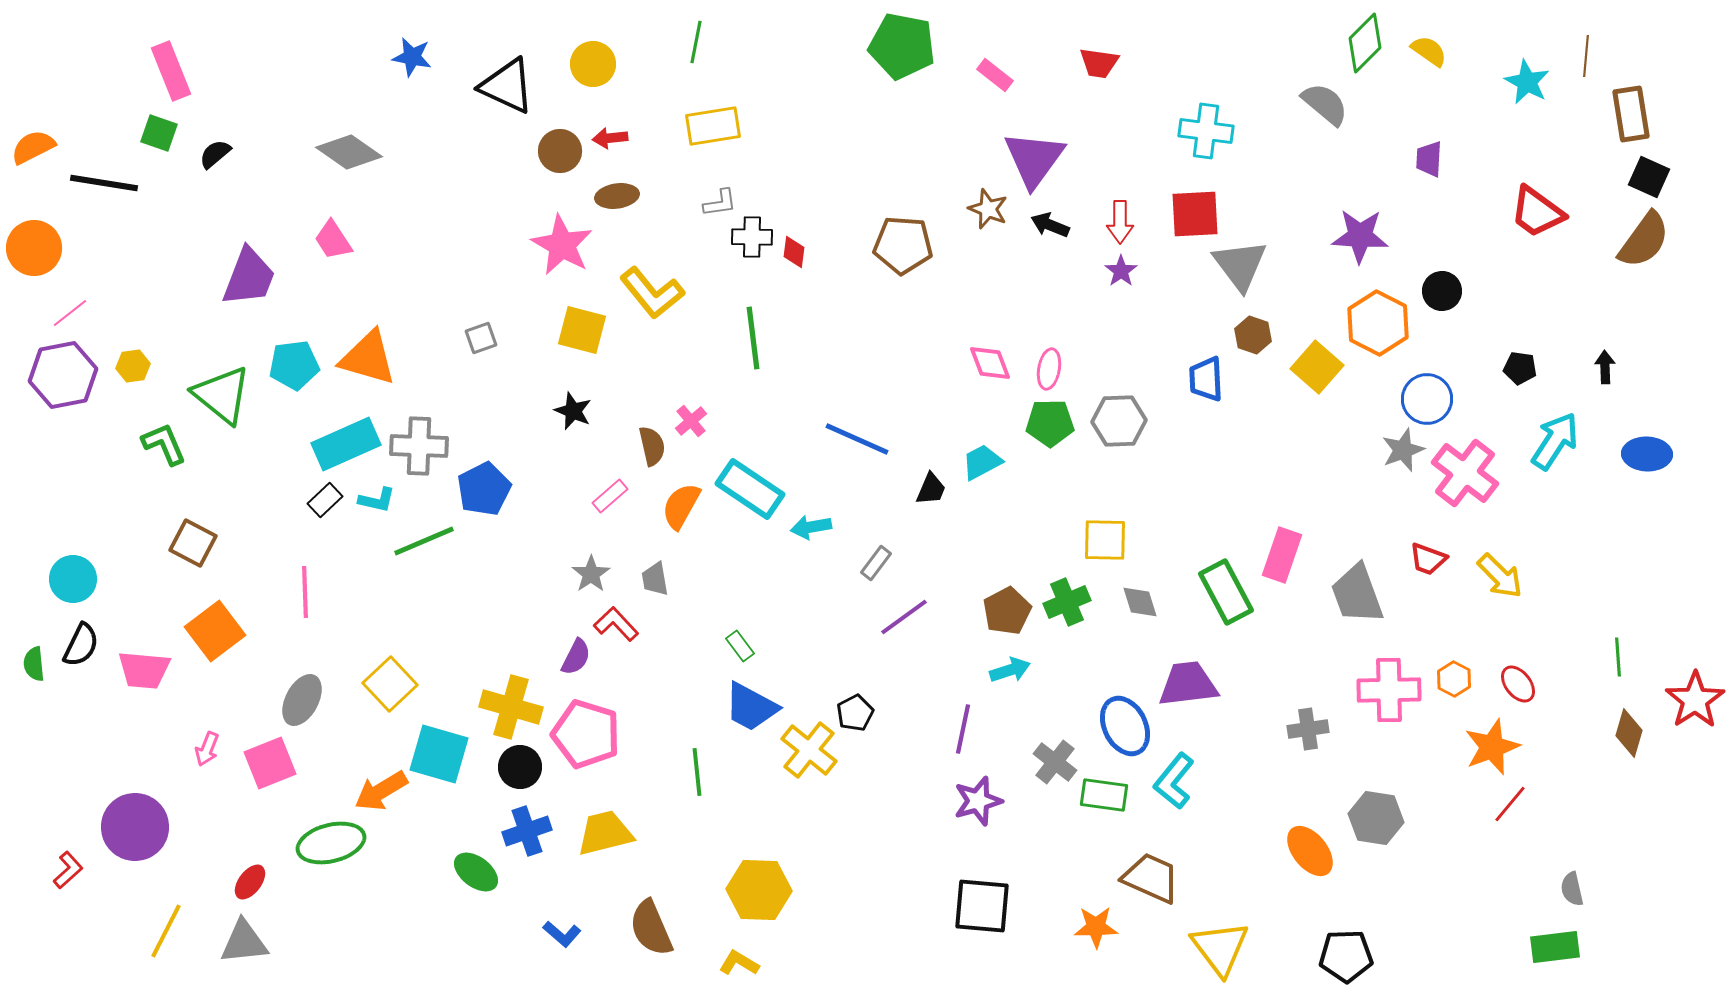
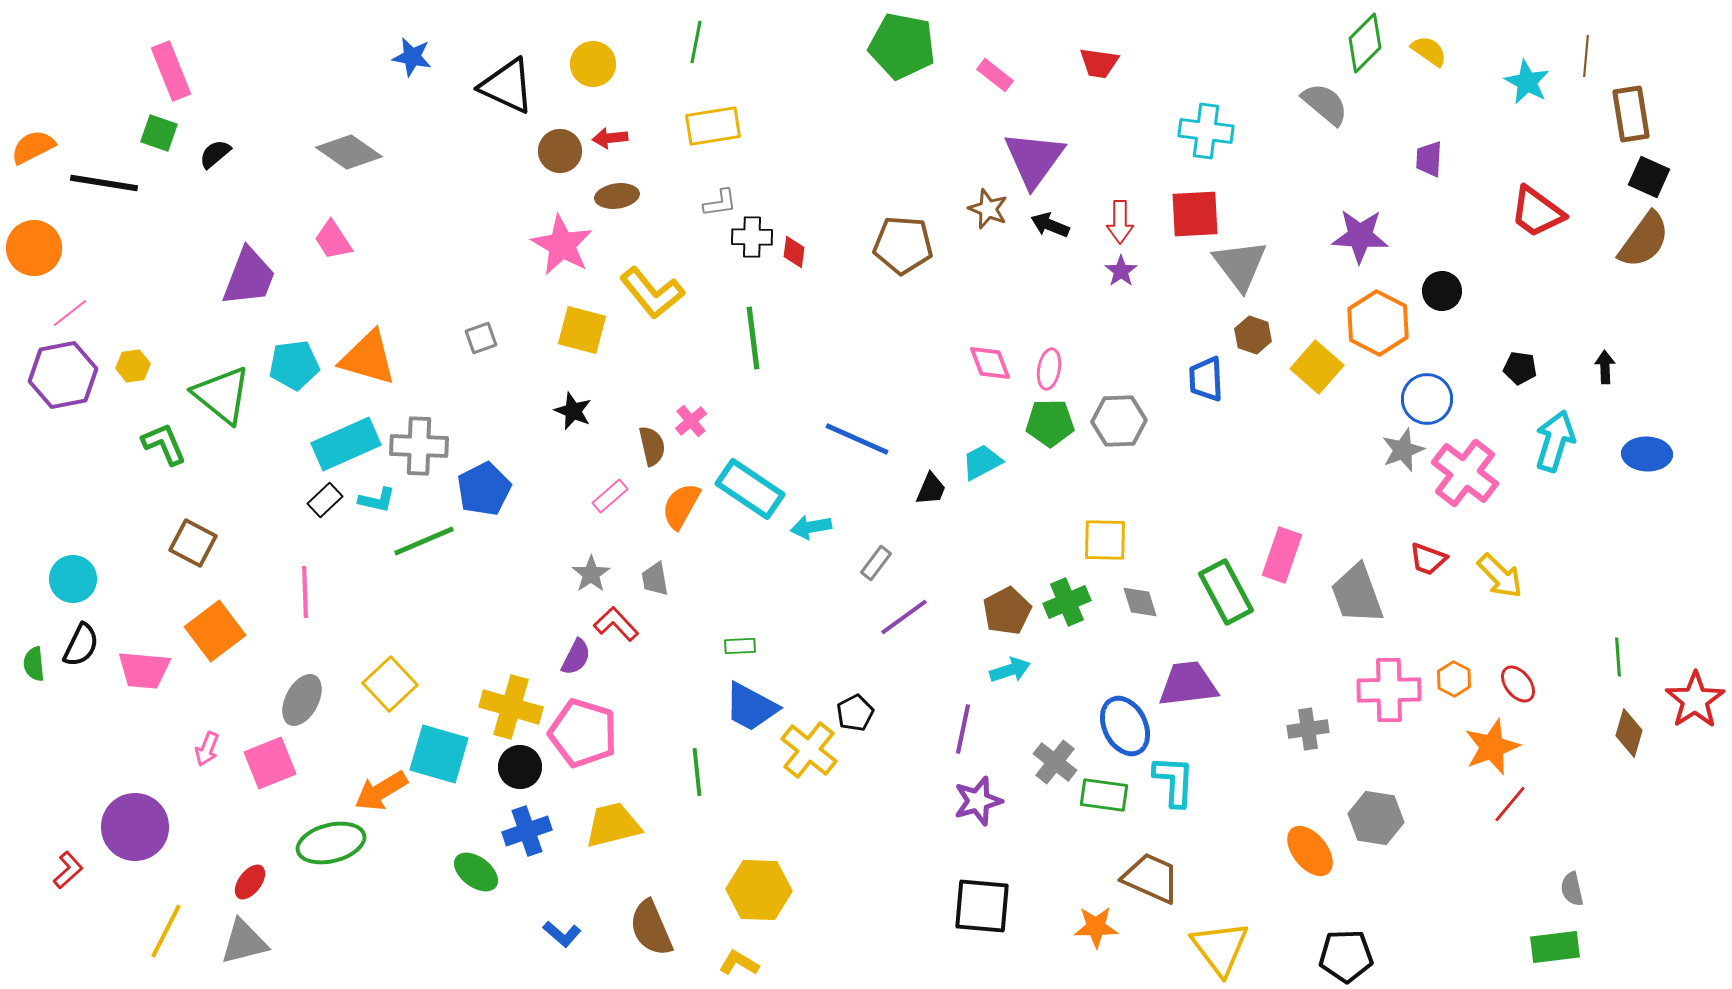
cyan arrow at (1555, 441): rotated 16 degrees counterclockwise
green rectangle at (740, 646): rotated 56 degrees counterclockwise
pink pentagon at (586, 734): moved 3 px left, 1 px up
cyan L-shape at (1174, 781): rotated 144 degrees clockwise
yellow trapezoid at (605, 833): moved 8 px right, 8 px up
gray triangle at (244, 942): rotated 8 degrees counterclockwise
